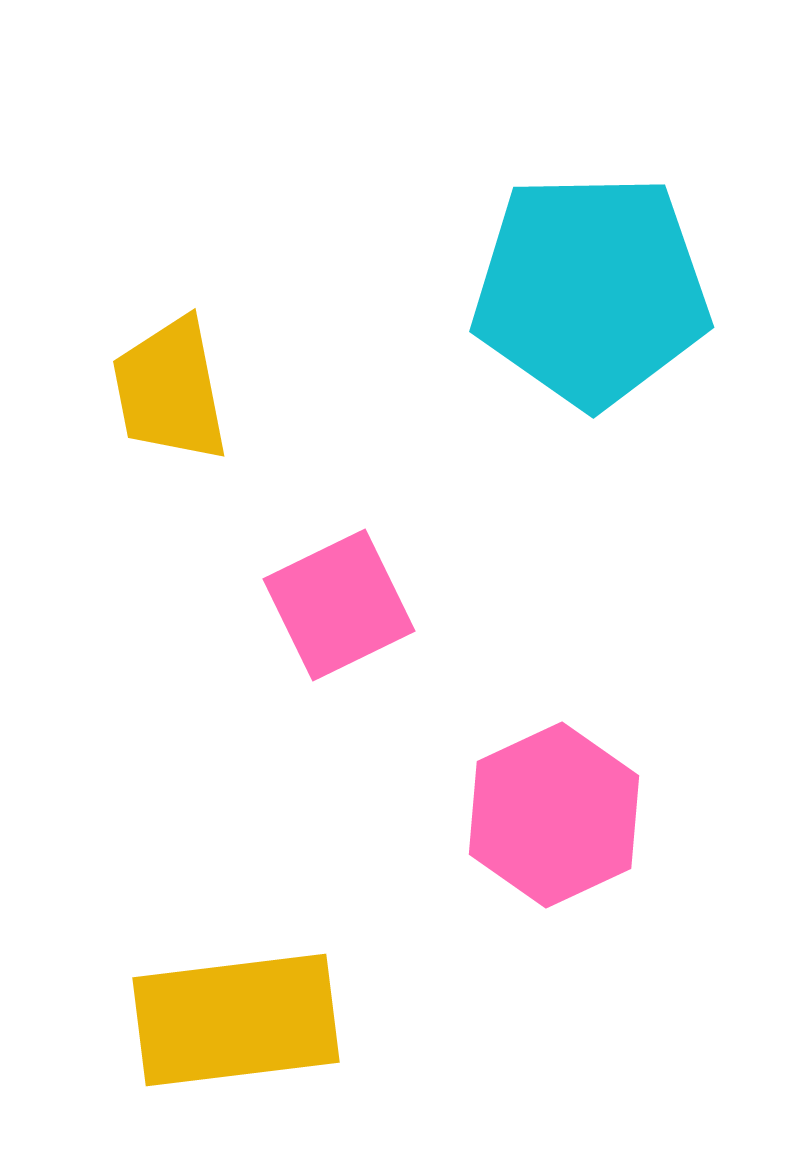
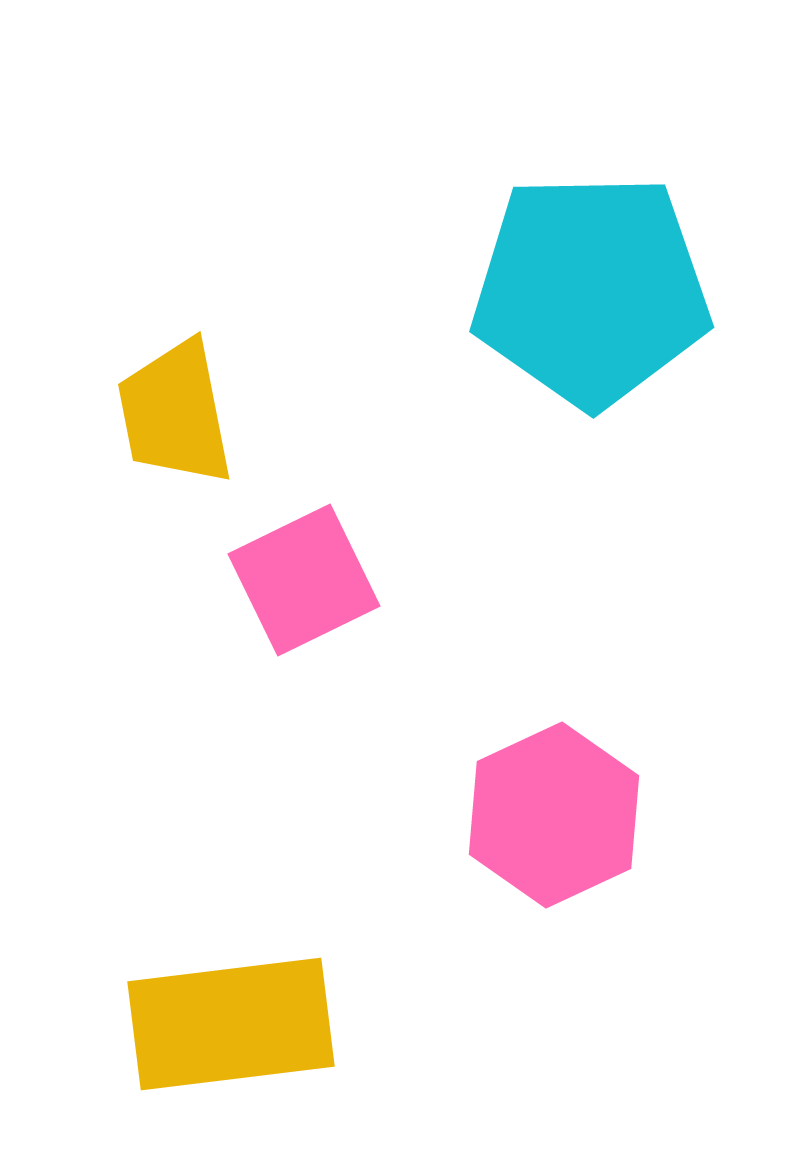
yellow trapezoid: moved 5 px right, 23 px down
pink square: moved 35 px left, 25 px up
yellow rectangle: moved 5 px left, 4 px down
